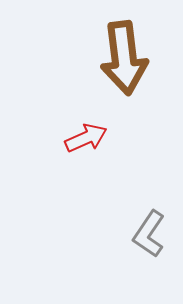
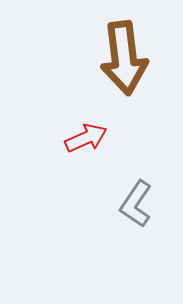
gray L-shape: moved 13 px left, 30 px up
